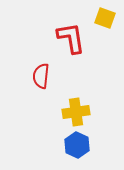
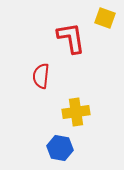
blue hexagon: moved 17 px left, 3 px down; rotated 15 degrees counterclockwise
